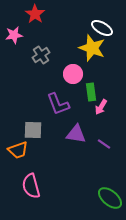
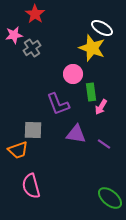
gray cross: moved 9 px left, 7 px up
